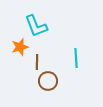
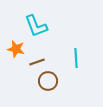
orange star: moved 4 px left, 2 px down; rotated 30 degrees clockwise
brown line: rotated 70 degrees clockwise
